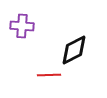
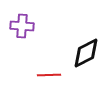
black diamond: moved 12 px right, 3 px down
